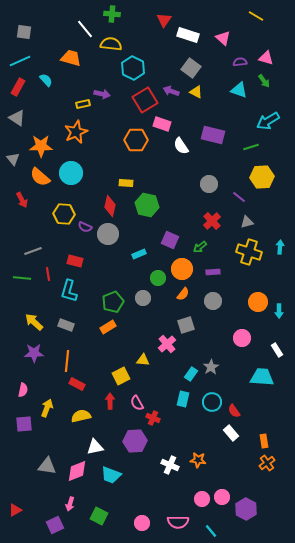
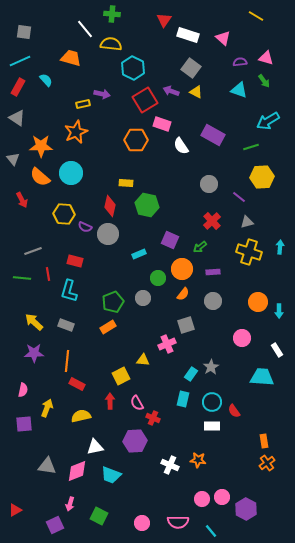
purple rectangle at (213, 135): rotated 15 degrees clockwise
pink cross at (167, 344): rotated 18 degrees clockwise
white rectangle at (231, 433): moved 19 px left, 7 px up; rotated 49 degrees counterclockwise
